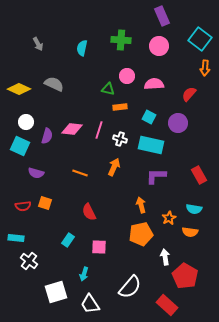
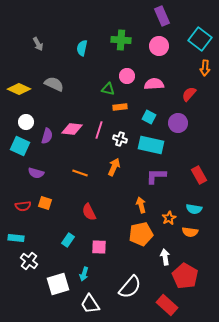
white square at (56, 292): moved 2 px right, 8 px up
